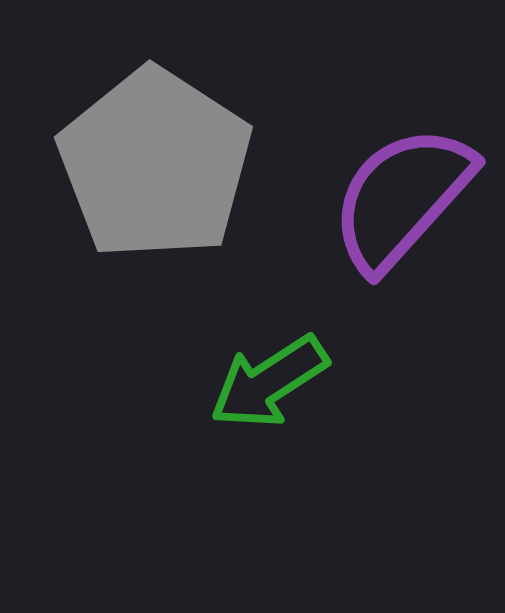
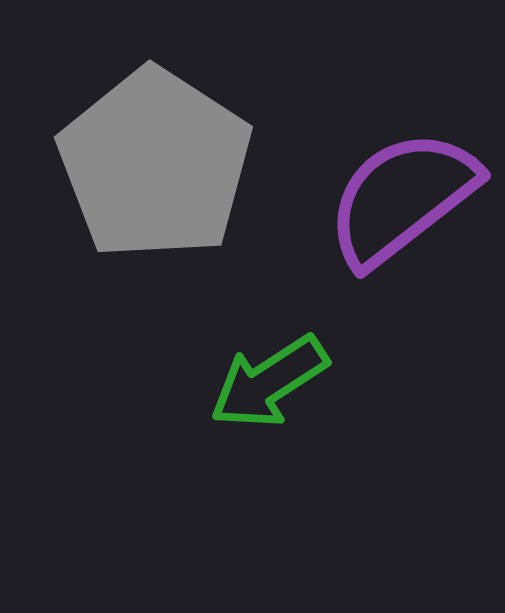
purple semicircle: rotated 10 degrees clockwise
